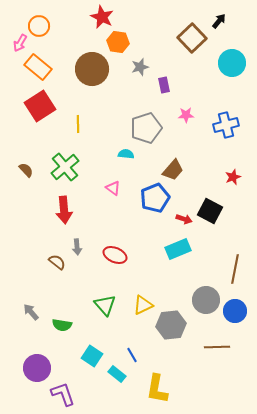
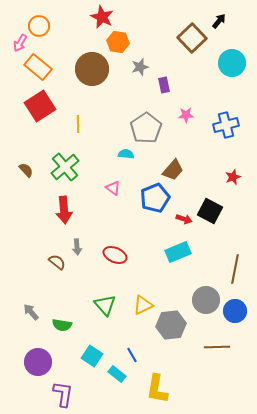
gray pentagon at (146, 128): rotated 16 degrees counterclockwise
cyan rectangle at (178, 249): moved 3 px down
purple circle at (37, 368): moved 1 px right, 6 px up
purple L-shape at (63, 394): rotated 28 degrees clockwise
